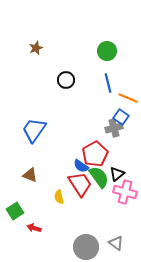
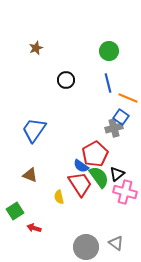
green circle: moved 2 px right
